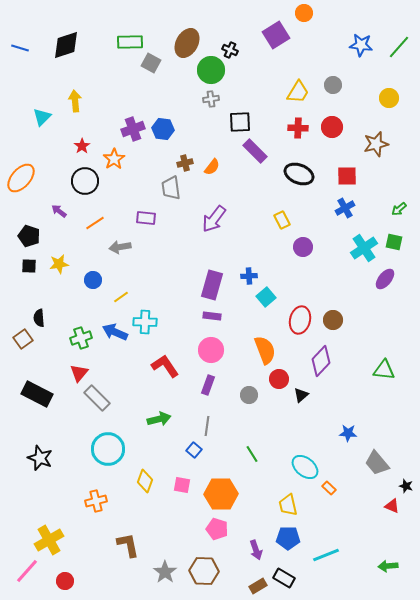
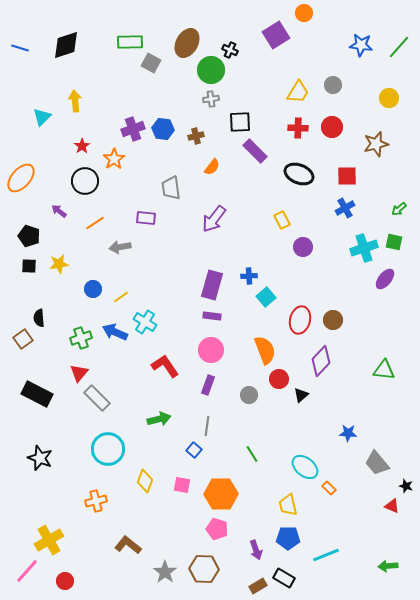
brown cross at (185, 163): moved 11 px right, 27 px up
cyan cross at (364, 248): rotated 16 degrees clockwise
blue circle at (93, 280): moved 9 px down
cyan cross at (145, 322): rotated 30 degrees clockwise
brown L-shape at (128, 545): rotated 40 degrees counterclockwise
brown hexagon at (204, 571): moved 2 px up
